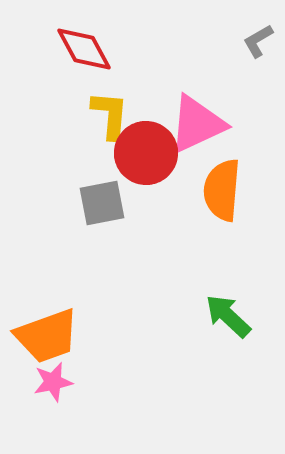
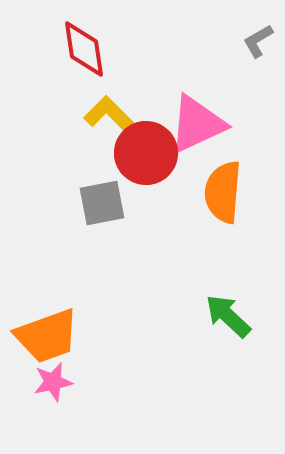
red diamond: rotated 20 degrees clockwise
yellow L-shape: rotated 50 degrees counterclockwise
orange semicircle: moved 1 px right, 2 px down
